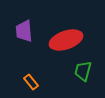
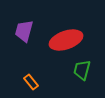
purple trapezoid: rotated 20 degrees clockwise
green trapezoid: moved 1 px left, 1 px up
